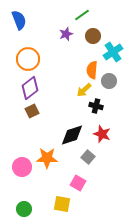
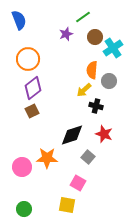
green line: moved 1 px right, 2 px down
brown circle: moved 2 px right, 1 px down
cyan cross: moved 4 px up
purple diamond: moved 3 px right
red star: moved 2 px right
yellow square: moved 5 px right, 1 px down
